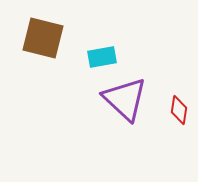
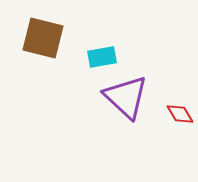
purple triangle: moved 1 px right, 2 px up
red diamond: moved 1 px right, 4 px down; rotated 40 degrees counterclockwise
